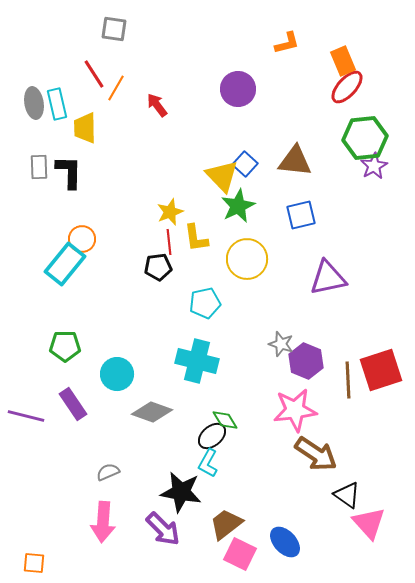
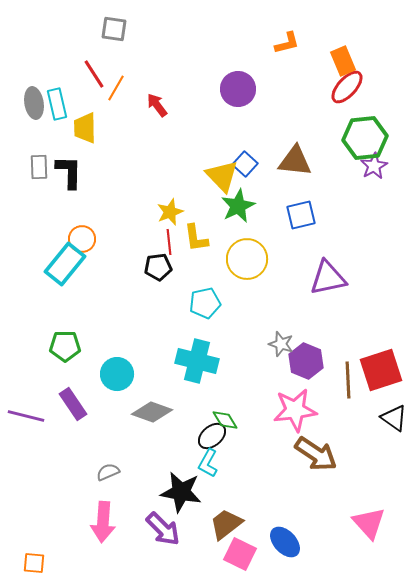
black triangle at (347, 495): moved 47 px right, 77 px up
